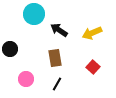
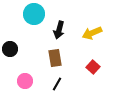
black arrow: rotated 108 degrees counterclockwise
pink circle: moved 1 px left, 2 px down
